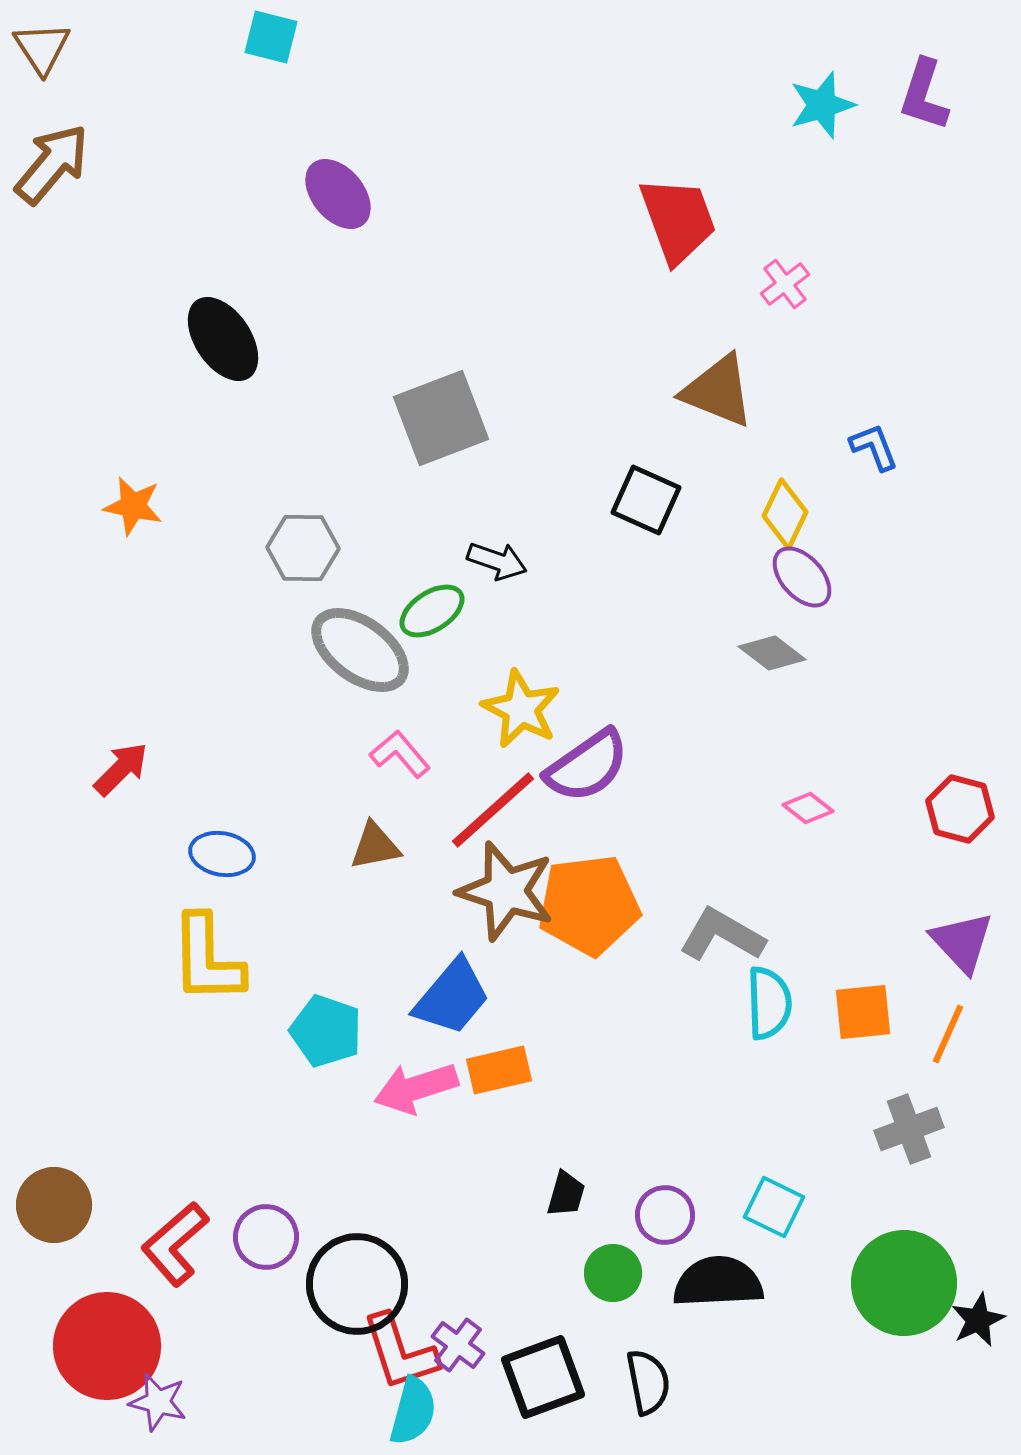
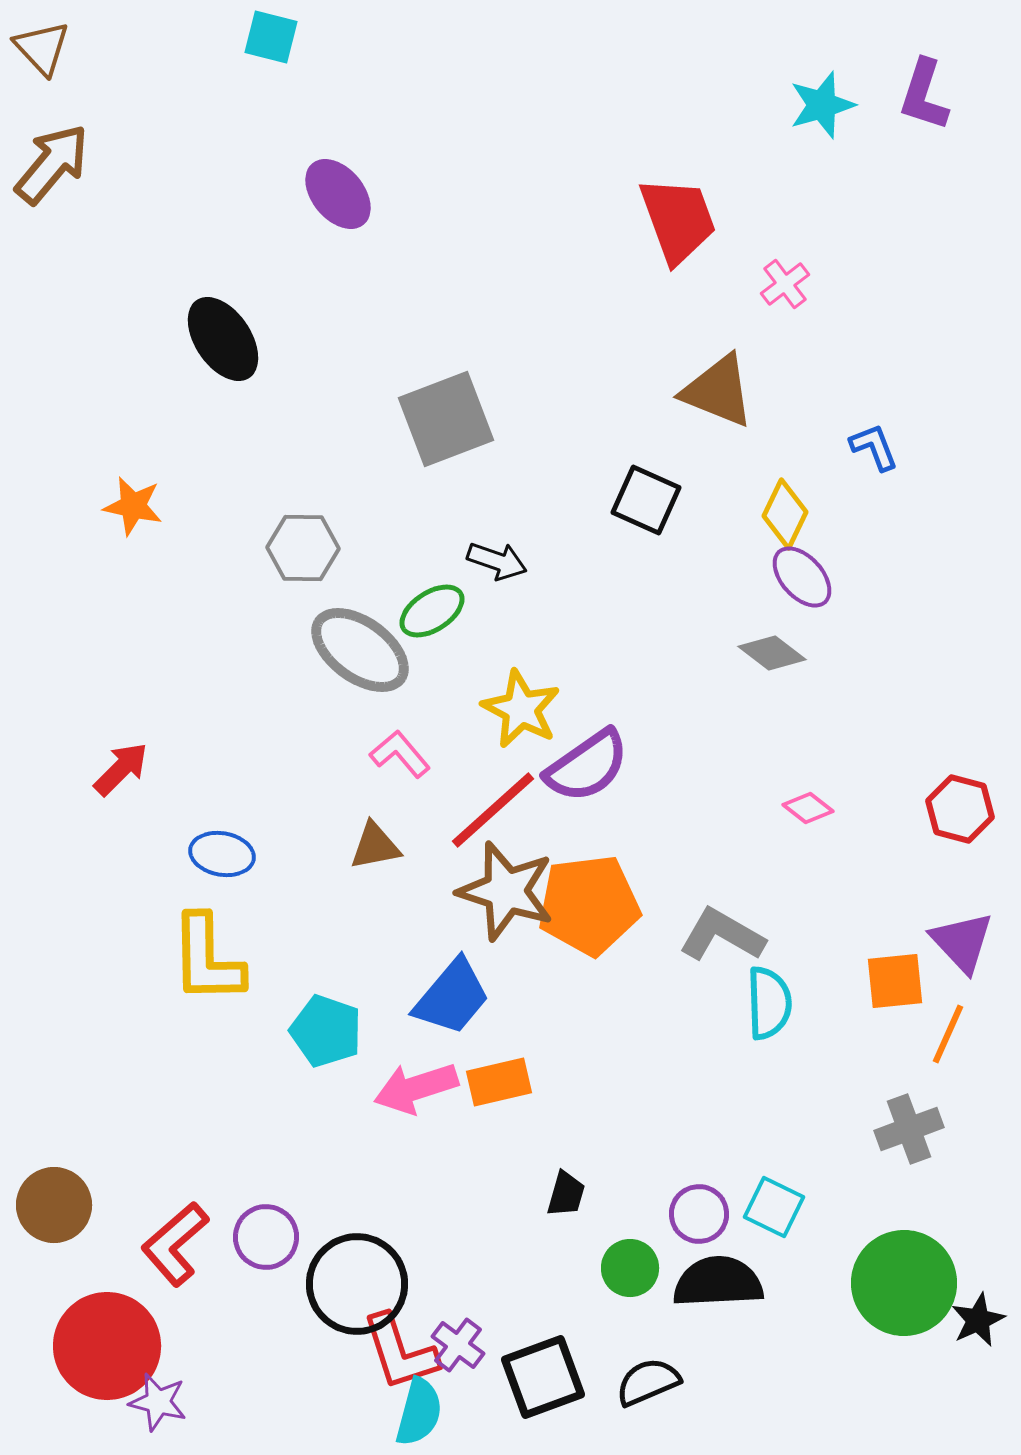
brown triangle at (42, 48): rotated 10 degrees counterclockwise
gray square at (441, 418): moved 5 px right, 1 px down
orange square at (863, 1012): moved 32 px right, 31 px up
orange rectangle at (499, 1070): moved 12 px down
purple circle at (665, 1215): moved 34 px right, 1 px up
green circle at (613, 1273): moved 17 px right, 5 px up
black semicircle at (648, 1382): rotated 102 degrees counterclockwise
cyan semicircle at (413, 1411): moved 6 px right, 1 px down
